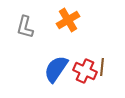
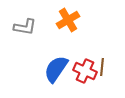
gray L-shape: rotated 95 degrees counterclockwise
